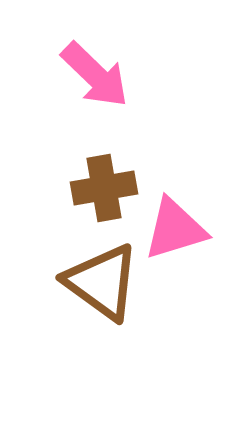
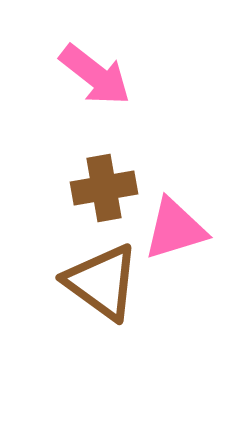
pink arrow: rotated 6 degrees counterclockwise
